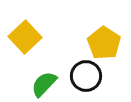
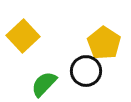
yellow square: moved 2 px left, 1 px up
black circle: moved 5 px up
